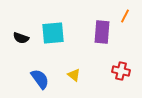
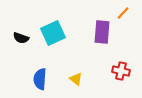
orange line: moved 2 px left, 3 px up; rotated 16 degrees clockwise
cyan square: rotated 20 degrees counterclockwise
yellow triangle: moved 2 px right, 4 px down
blue semicircle: rotated 140 degrees counterclockwise
